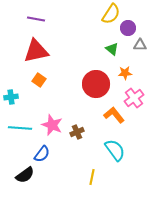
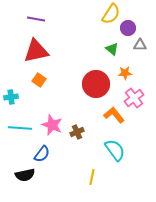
black semicircle: rotated 24 degrees clockwise
